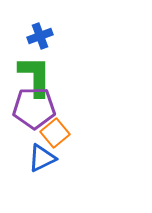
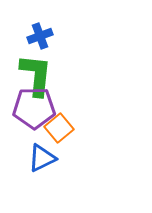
green L-shape: moved 1 px right, 1 px up; rotated 6 degrees clockwise
orange square: moved 4 px right, 5 px up
